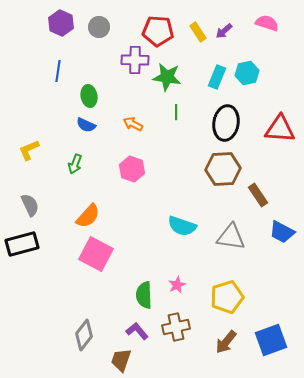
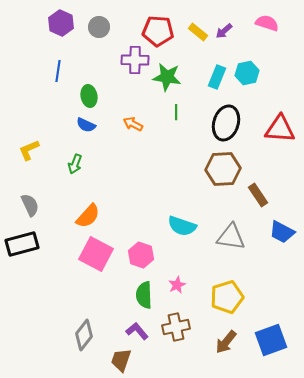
yellow rectangle: rotated 18 degrees counterclockwise
black ellipse: rotated 8 degrees clockwise
pink hexagon: moved 9 px right, 86 px down
